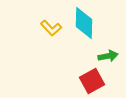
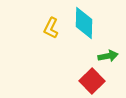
yellow L-shape: rotated 70 degrees clockwise
red square: rotated 15 degrees counterclockwise
